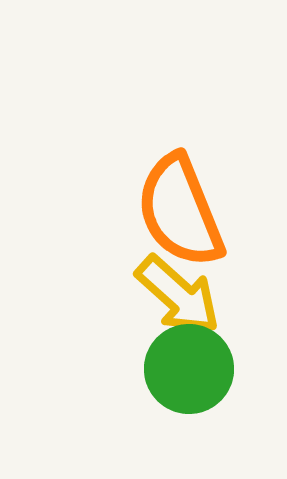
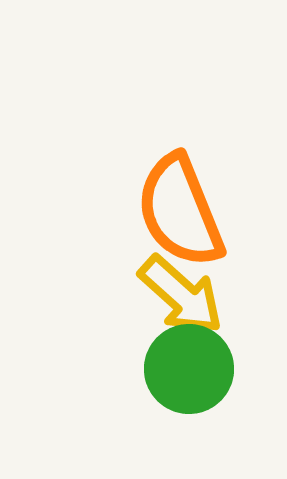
yellow arrow: moved 3 px right
